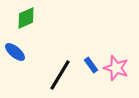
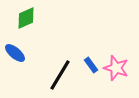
blue ellipse: moved 1 px down
